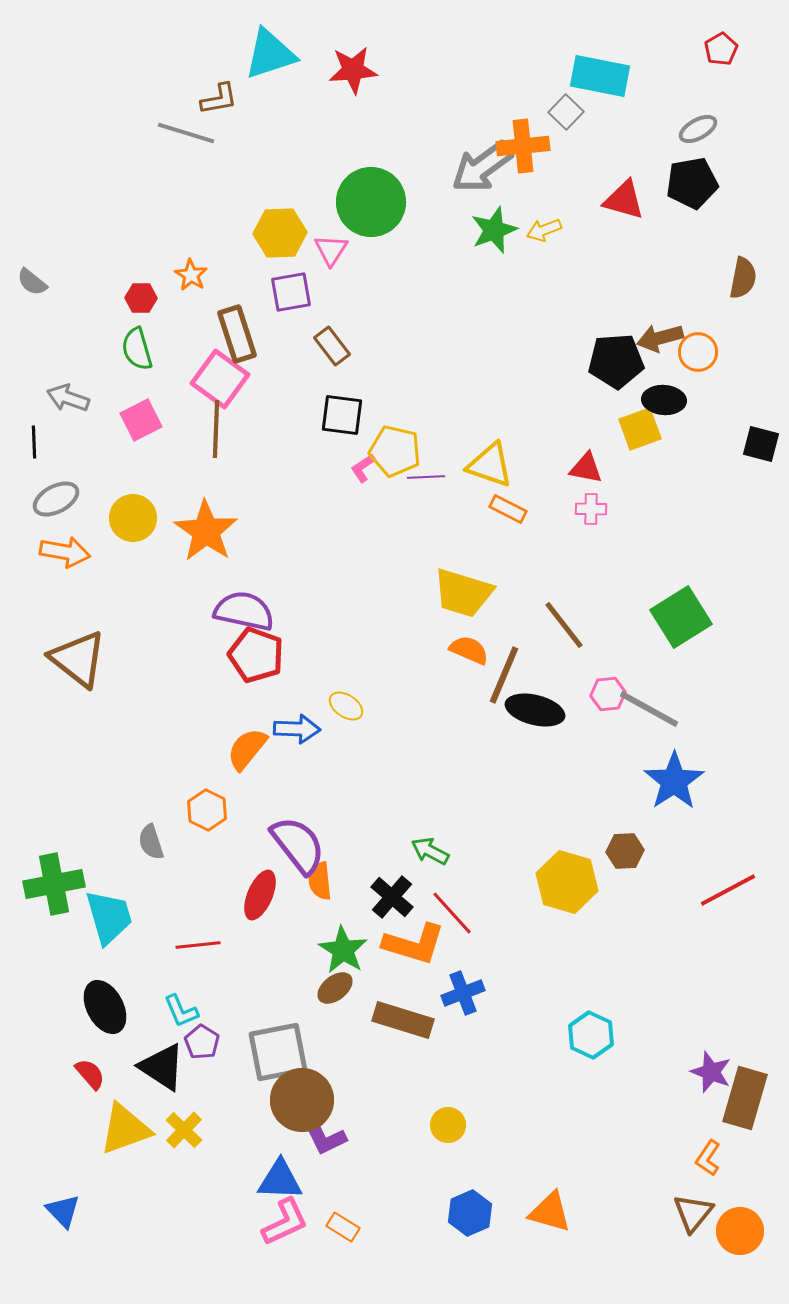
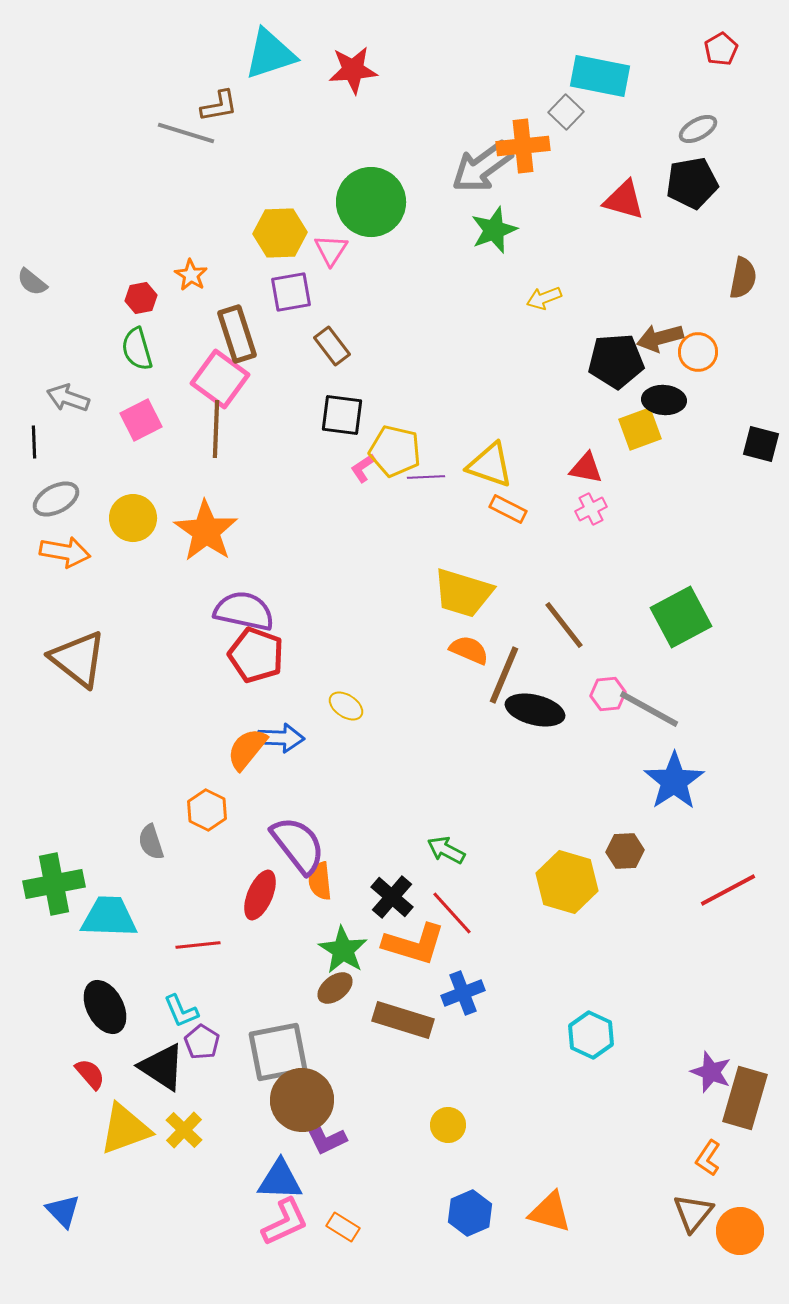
brown L-shape at (219, 99): moved 7 px down
yellow arrow at (544, 230): moved 68 px down
red hexagon at (141, 298): rotated 12 degrees counterclockwise
pink cross at (591, 509): rotated 28 degrees counterclockwise
green square at (681, 617): rotated 4 degrees clockwise
blue arrow at (297, 729): moved 16 px left, 9 px down
green arrow at (430, 851): moved 16 px right, 1 px up
cyan trapezoid at (109, 917): rotated 72 degrees counterclockwise
